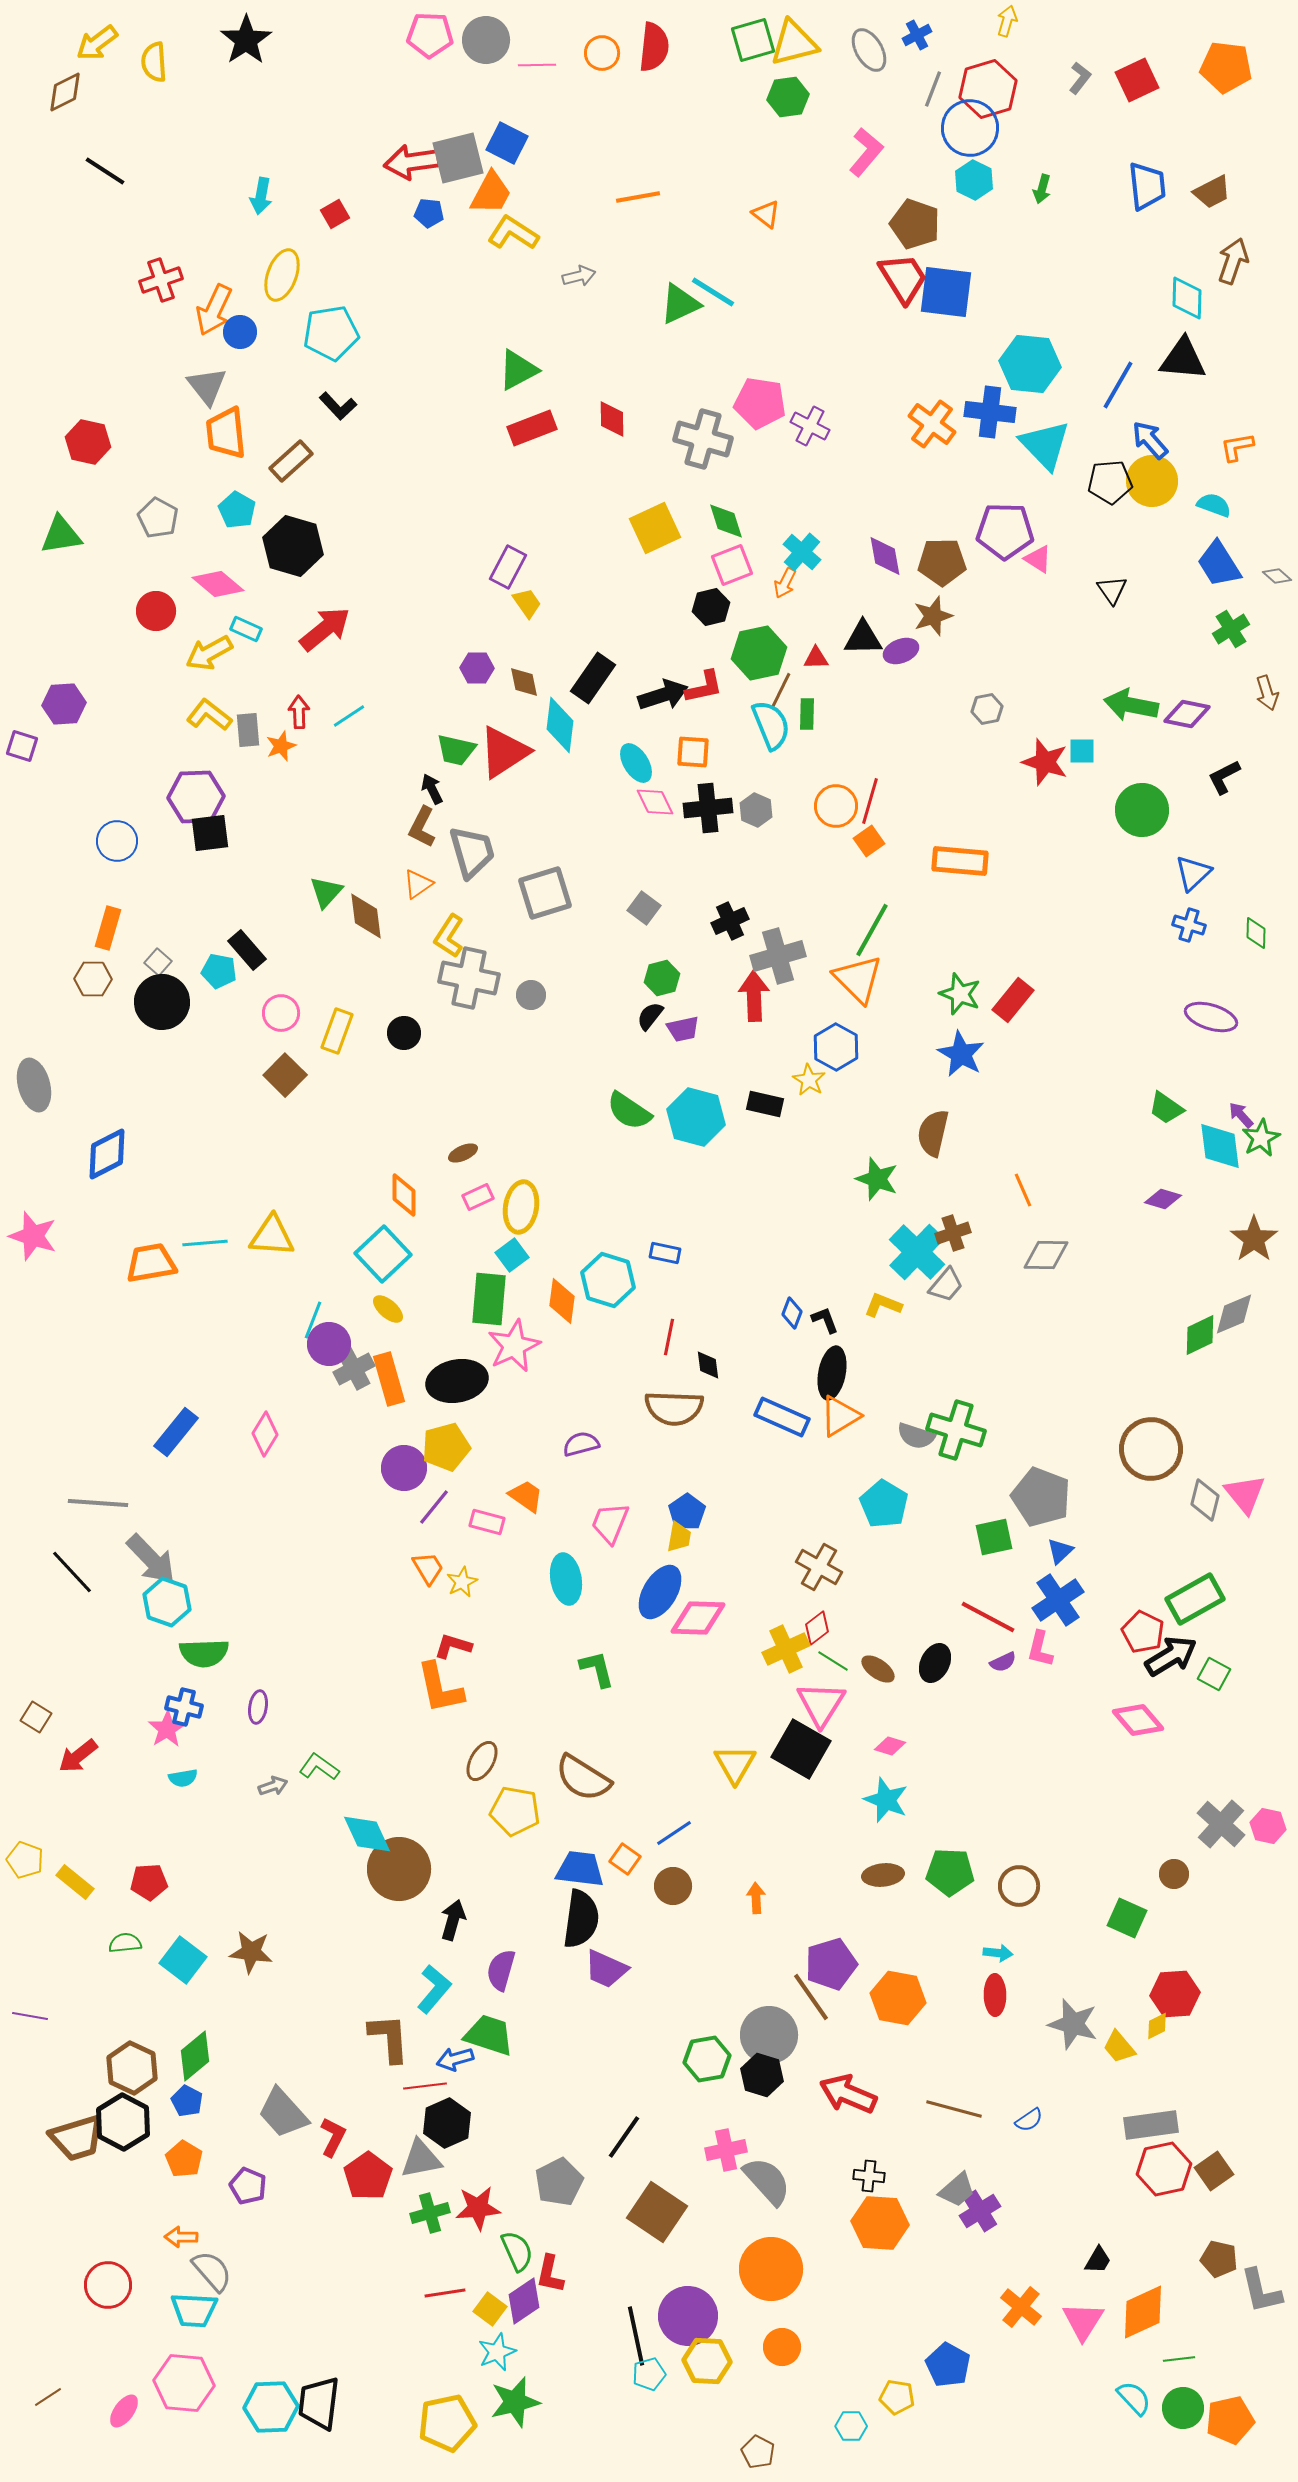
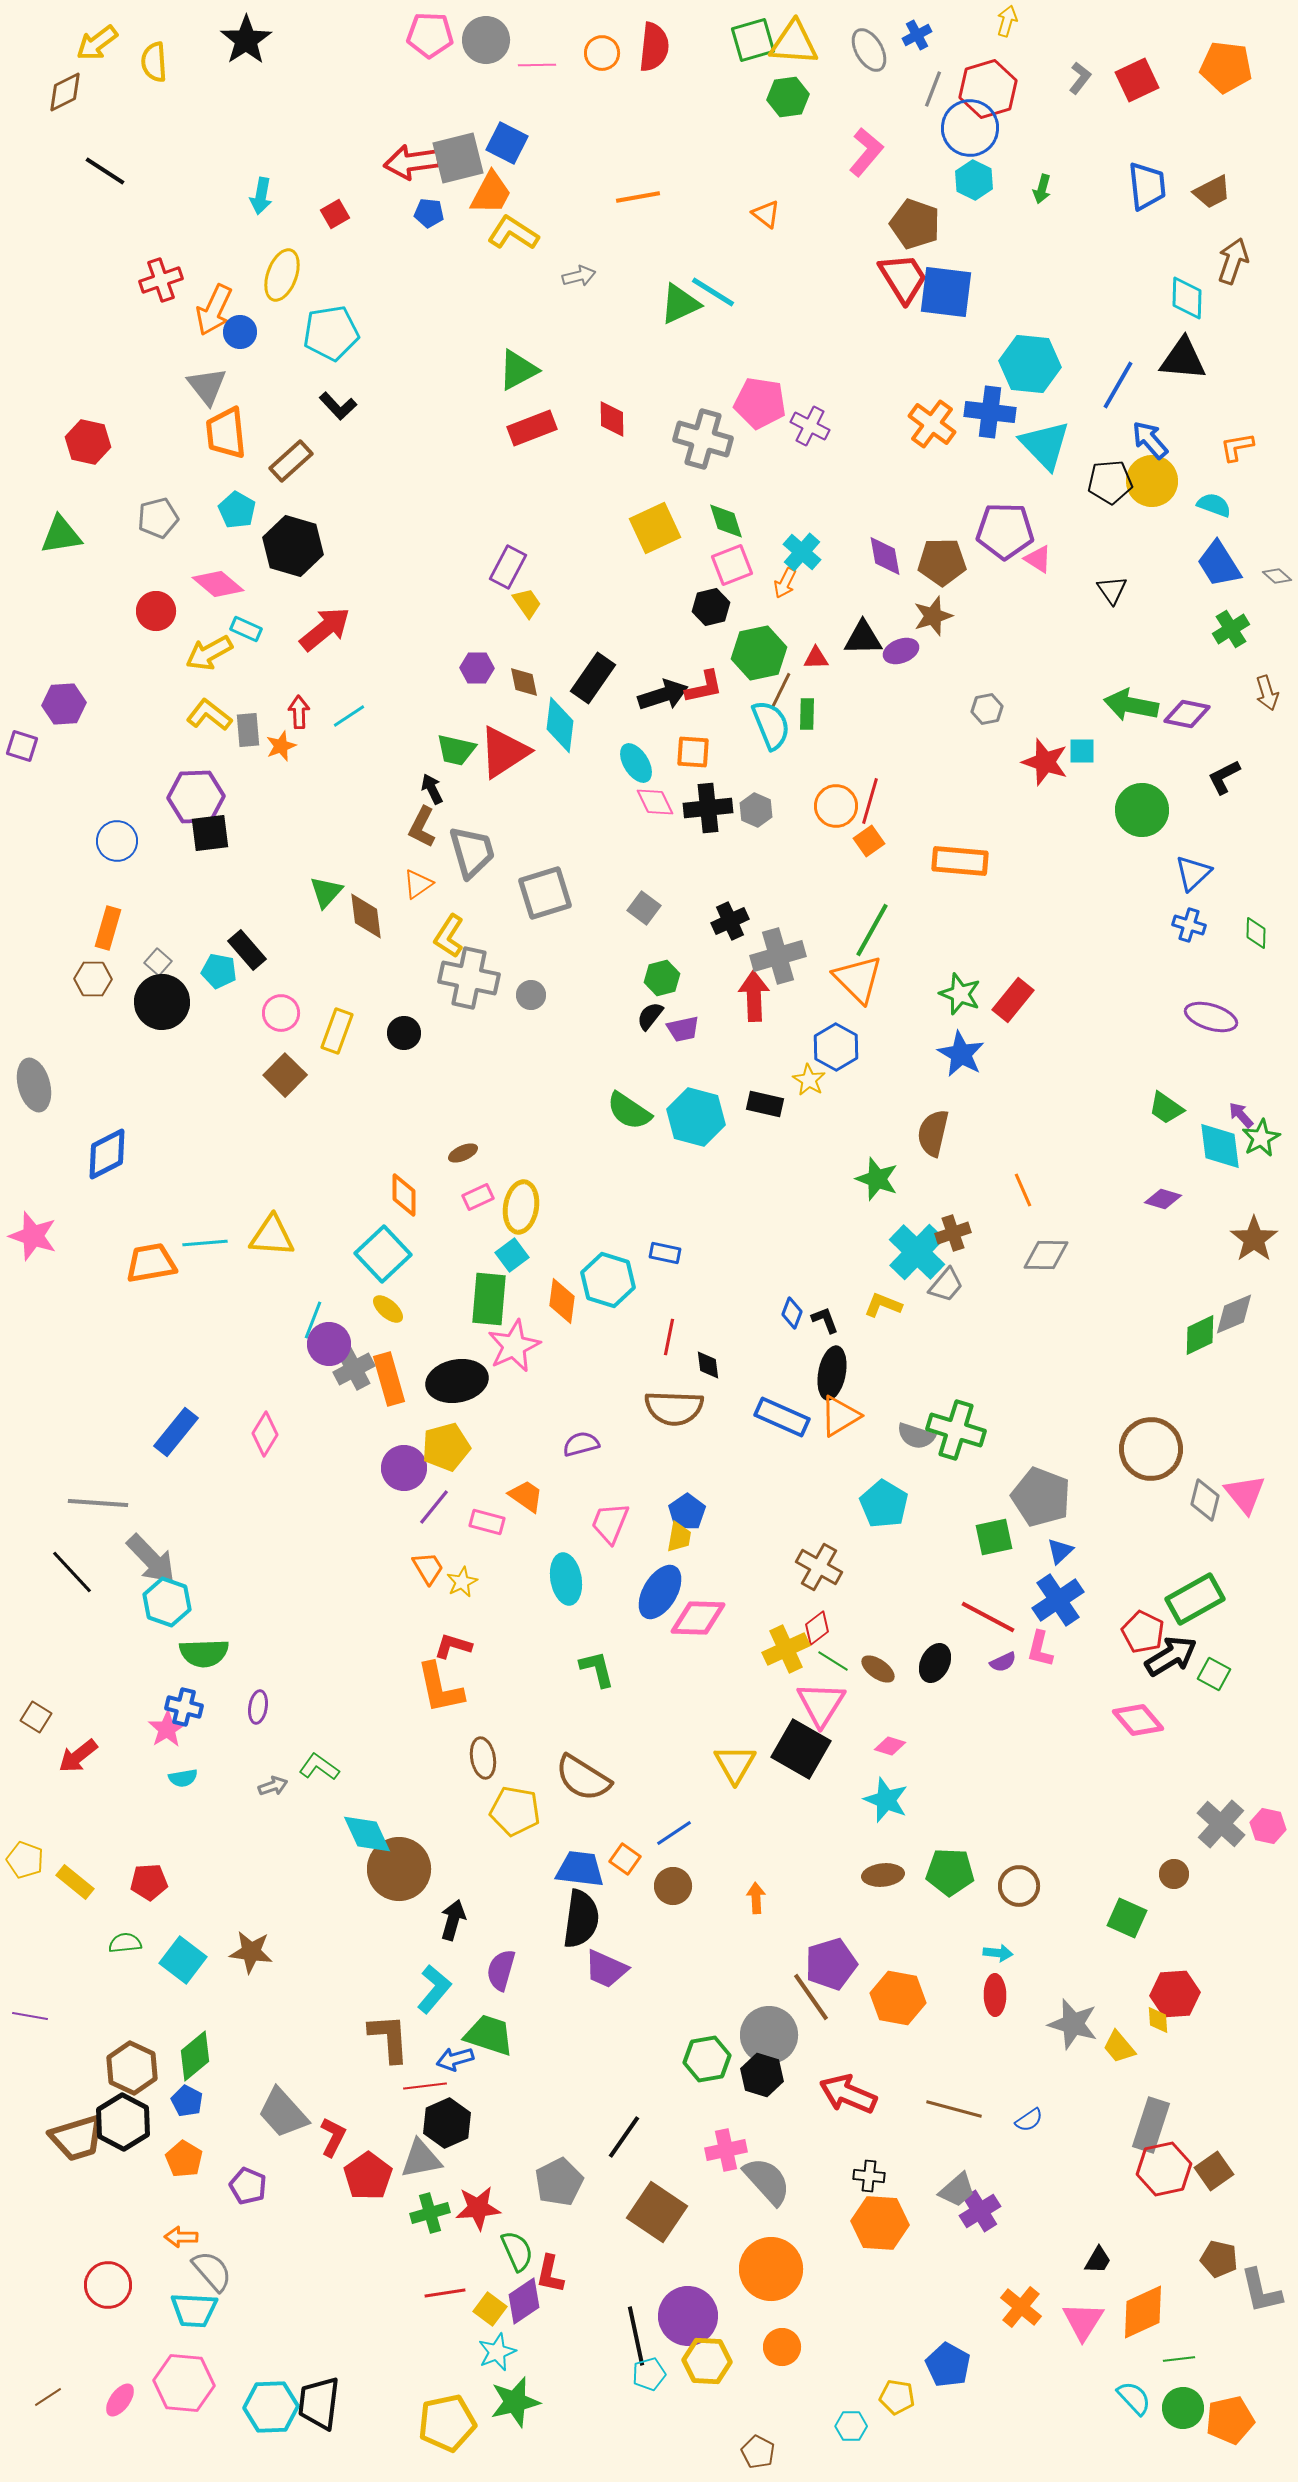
yellow triangle at (794, 43): rotated 18 degrees clockwise
gray pentagon at (158, 518): rotated 30 degrees clockwise
brown ellipse at (482, 1761): moved 1 px right, 3 px up; rotated 39 degrees counterclockwise
yellow diamond at (1157, 2026): moved 1 px right, 6 px up; rotated 68 degrees counterclockwise
gray rectangle at (1151, 2125): rotated 64 degrees counterclockwise
pink ellipse at (124, 2411): moved 4 px left, 11 px up
